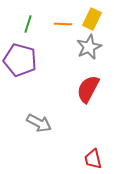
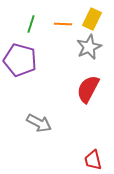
green line: moved 3 px right
red trapezoid: moved 1 px down
